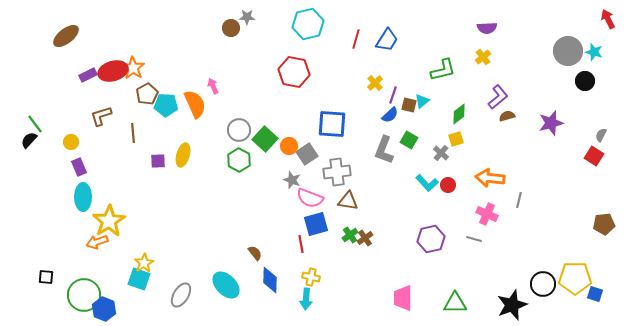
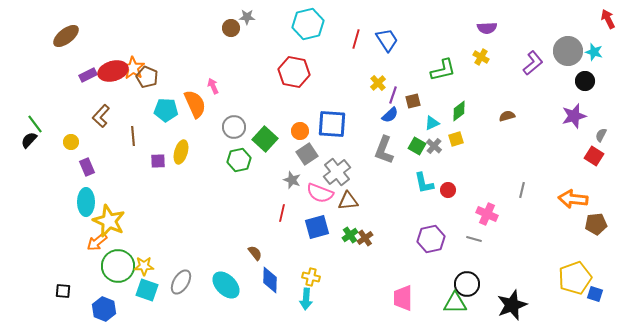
blue trapezoid at (387, 40): rotated 65 degrees counterclockwise
yellow cross at (483, 57): moved 2 px left; rotated 21 degrees counterclockwise
yellow cross at (375, 83): moved 3 px right
brown pentagon at (147, 94): moved 17 px up; rotated 20 degrees counterclockwise
purple L-shape at (498, 97): moved 35 px right, 34 px up
cyan triangle at (422, 101): moved 10 px right, 22 px down; rotated 14 degrees clockwise
cyan pentagon at (166, 105): moved 5 px down
brown square at (409, 105): moved 4 px right, 4 px up; rotated 28 degrees counterclockwise
green diamond at (459, 114): moved 3 px up
brown L-shape at (101, 116): rotated 30 degrees counterclockwise
purple star at (551, 123): moved 23 px right, 7 px up
gray circle at (239, 130): moved 5 px left, 3 px up
brown line at (133, 133): moved 3 px down
green square at (409, 140): moved 8 px right, 6 px down
orange circle at (289, 146): moved 11 px right, 15 px up
gray cross at (441, 153): moved 7 px left, 7 px up
yellow ellipse at (183, 155): moved 2 px left, 3 px up
green hexagon at (239, 160): rotated 20 degrees clockwise
purple rectangle at (79, 167): moved 8 px right
gray cross at (337, 172): rotated 32 degrees counterclockwise
orange arrow at (490, 178): moved 83 px right, 21 px down
cyan L-shape at (427, 183): moved 3 px left; rotated 30 degrees clockwise
red circle at (448, 185): moved 5 px down
cyan ellipse at (83, 197): moved 3 px right, 5 px down
pink semicircle at (310, 198): moved 10 px right, 5 px up
gray line at (519, 200): moved 3 px right, 10 px up
brown triangle at (348, 201): rotated 15 degrees counterclockwise
yellow star at (109, 221): rotated 16 degrees counterclockwise
blue square at (316, 224): moved 1 px right, 3 px down
brown pentagon at (604, 224): moved 8 px left
orange arrow at (97, 242): rotated 20 degrees counterclockwise
red line at (301, 244): moved 19 px left, 31 px up; rotated 24 degrees clockwise
yellow star at (144, 263): moved 3 px down; rotated 30 degrees clockwise
black square at (46, 277): moved 17 px right, 14 px down
yellow pentagon at (575, 278): rotated 20 degrees counterclockwise
cyan square at (139, 279): moved 8 px right, 11 px down
black circle at (543, 284): moved 76 px left
green circle at (84, 295): moved 34 px right, 29 px up
gray ellipse at (181, 295): moved 13 px up
